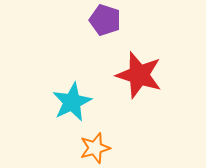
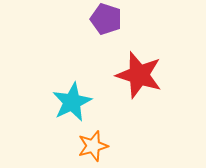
purple pentagon: moved 1 px right, 1 px up
orange star: moved 2 px left, 2 px up
